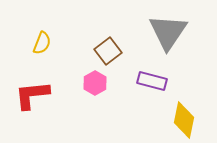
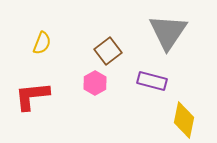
red L-shape: moved 1 px down
